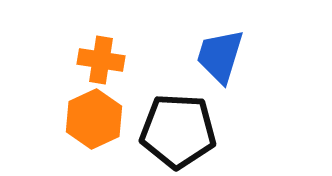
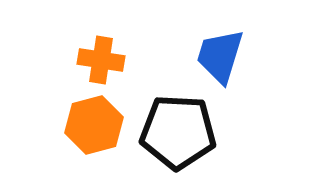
orange hexagon: moved 6 px down; rotated 10 degrees clockwise
black pentagon: moved 1 px down
